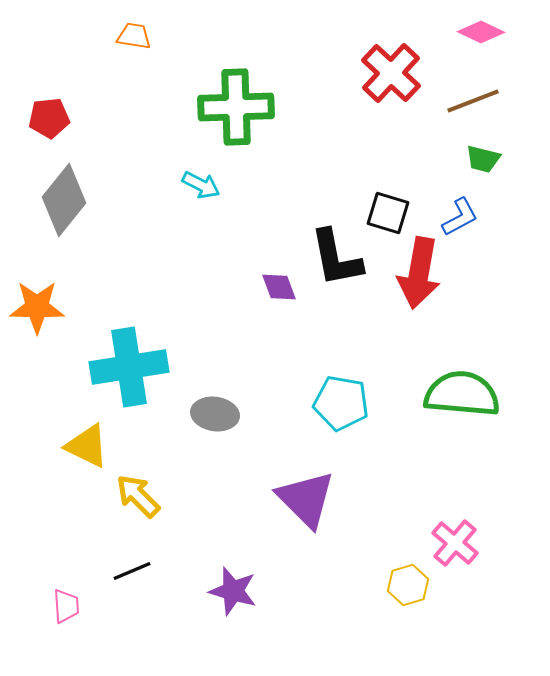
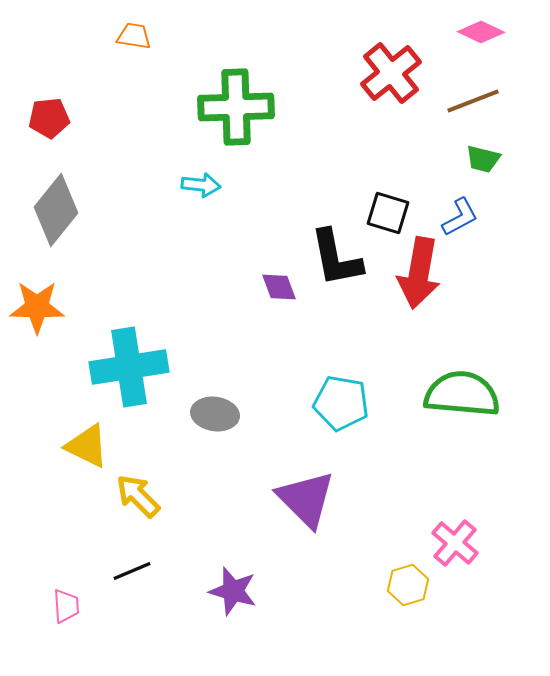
red cross: rotated 8 degrees clockwise
cyan arrow: rotated 21 degrees counterclockwise
gray diamond: moved 8 px left, 10 px down
